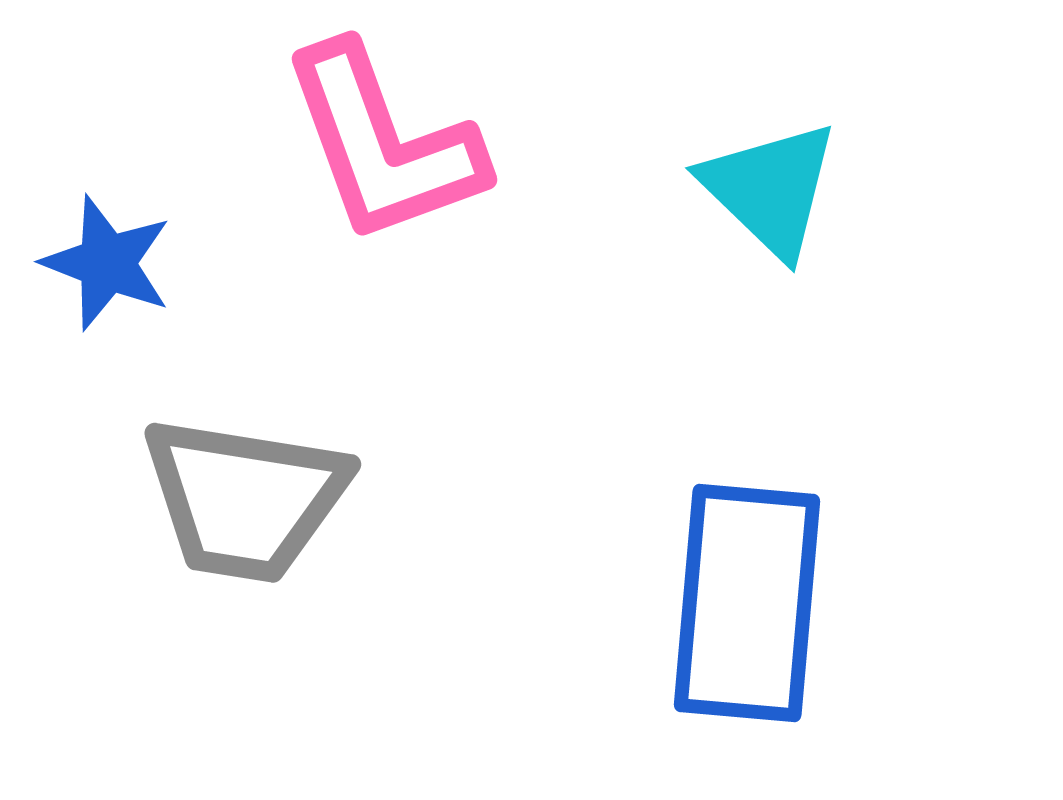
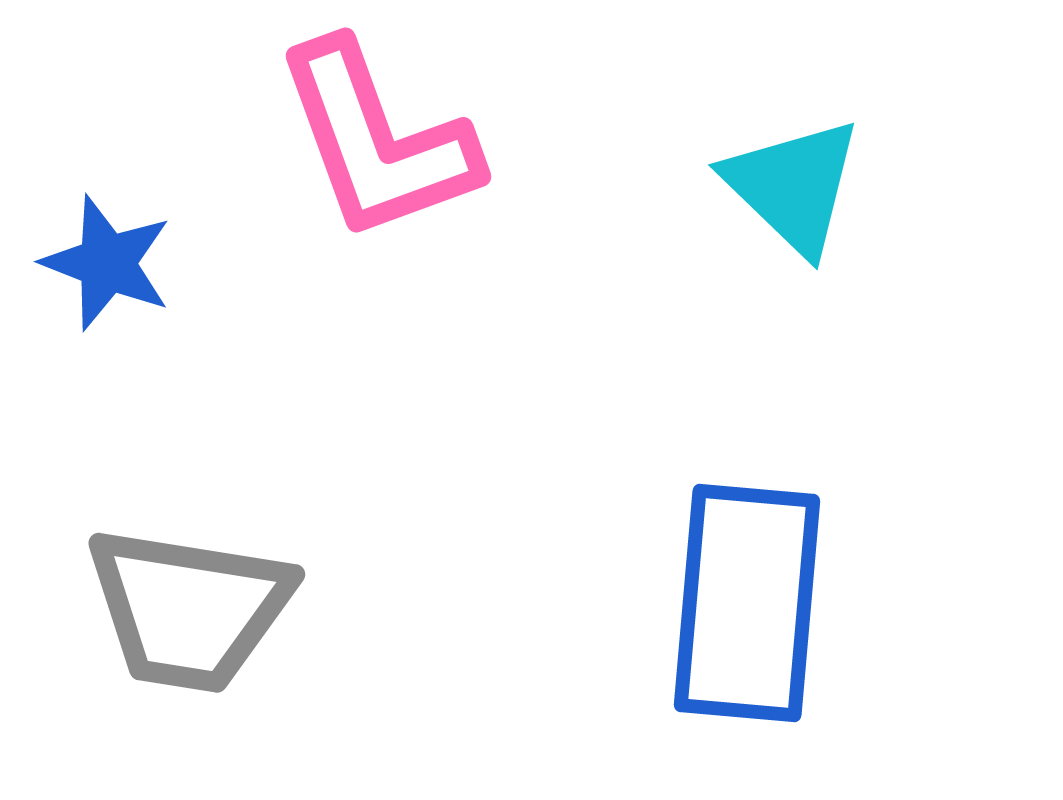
pink L-shape: moved 6 px left, 3 px up
cyan triangle: moved 23 px right, 3 px up
gray trapezoid: moved 56 px left, 110 px down
